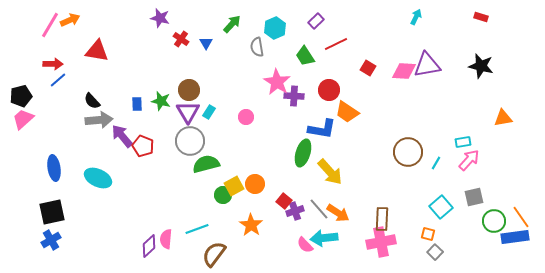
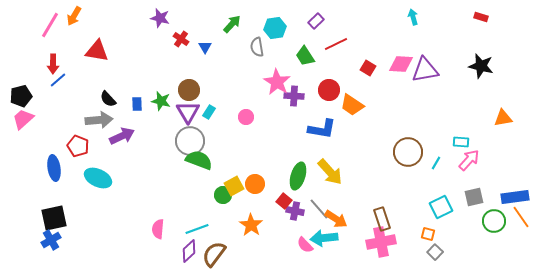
cyan arrow at (416, 17): moved 3 px left; rotated 42 degrees counterclockwise
orange arrow at (70, 20): moved 4 px right, 4 px up; rotated 144 degrees clockwise
cyan hexagon at (275, 28): rotated 15 degrees clockwise
blue triangle at (206, 43): moved 1 px left, 4 px down
red arrow at (53, 64): rotated 90 degrees clockwise
purple triangle at (427, 65): moved 2 px left, 5 px down
pink diamond at (404, 71): moved 3 px left, 7 px up
black semicircle at (92, 101): moved 16 px right, 2 px up
orange trapezoid at (347, 112): moved 5 px right, 7 px up
purple arrow at (122, 136): rotated 105 degrees clockwise
cyan rectangle at (463, 142): moved 2 px left; rotated 14 degrees clockwise
red pentagon at (143, 146): moved 65 px left
green ellipse at (303, 153): moved 5 px left, 23 px down
green semicircle at (206, 164): moved 7 px left, 4 px up; rotated 36 degrees clockwise
cyan square at (441, 207): rotated 15 degrees clockwise
purple cross at (295, 211): rotated 30 degrees clockwise
black square at (52, 212): moved 2 px right, 6 px down
orange arrow at (338, 213): moved 2 px left, 6 px down
brown rectangle at (382, 219): rotated 20 degrees counterclockwise
blue rectangle at (515, 237): moved 40 px up
pink semicircle at (166, 239): moved 8 px left, 10 px up
purple diamond at (149, 246): moved 40 px right, 5 px down
